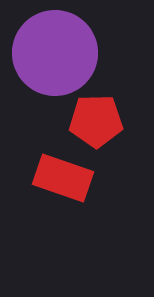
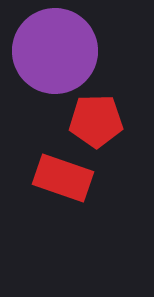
purple circle: moved 2 px up
